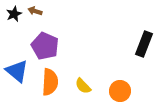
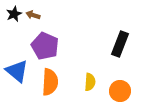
brown arrow: moved 2 px left, 4 px down
black rectangle: moved 24 px left
yellow semicircle: moved 7 px right, 4 px up; rotated 132 degrees counterclockwise
